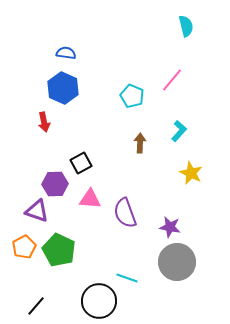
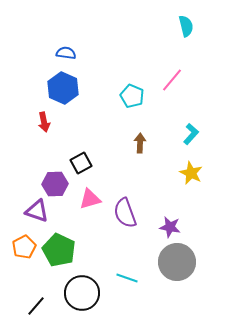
cyan L-shape: moved 12 px right, 3 px down
pink triangle: rotated 20 degrees counterclockwise
black circle: moved 17 px left, 8 px up
